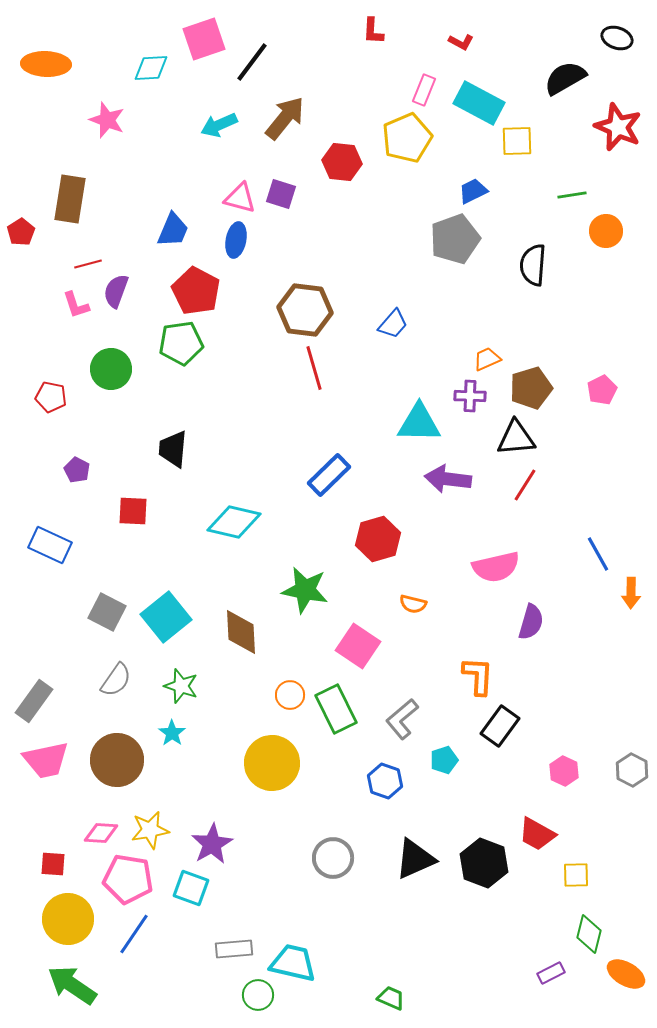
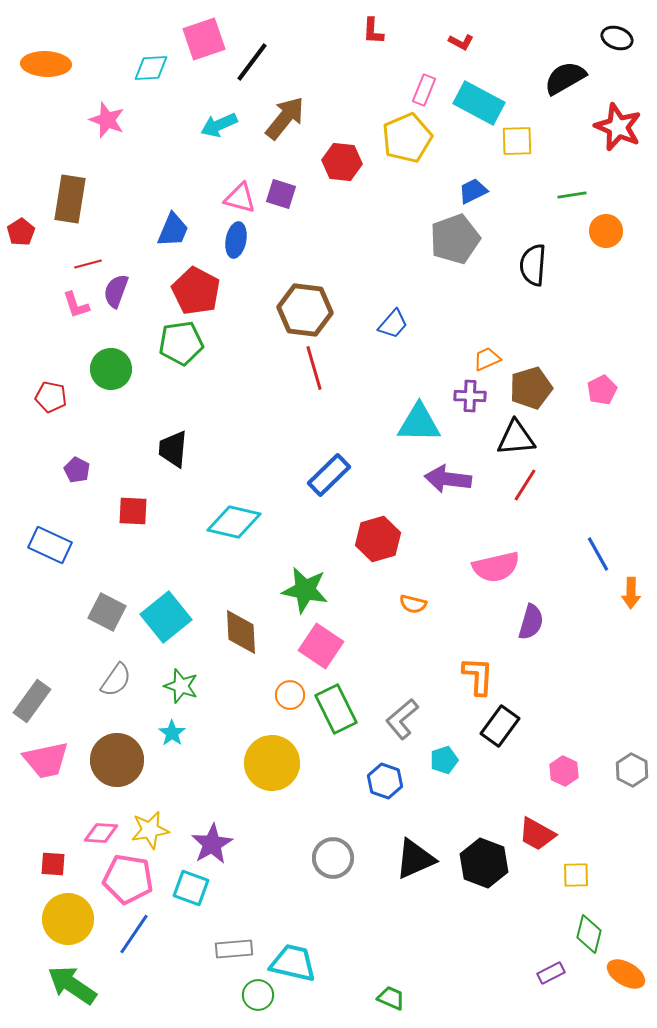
pink square at (358, 646): moved 37 px left
gray rectangle at (34, 701): moved 2 px left
